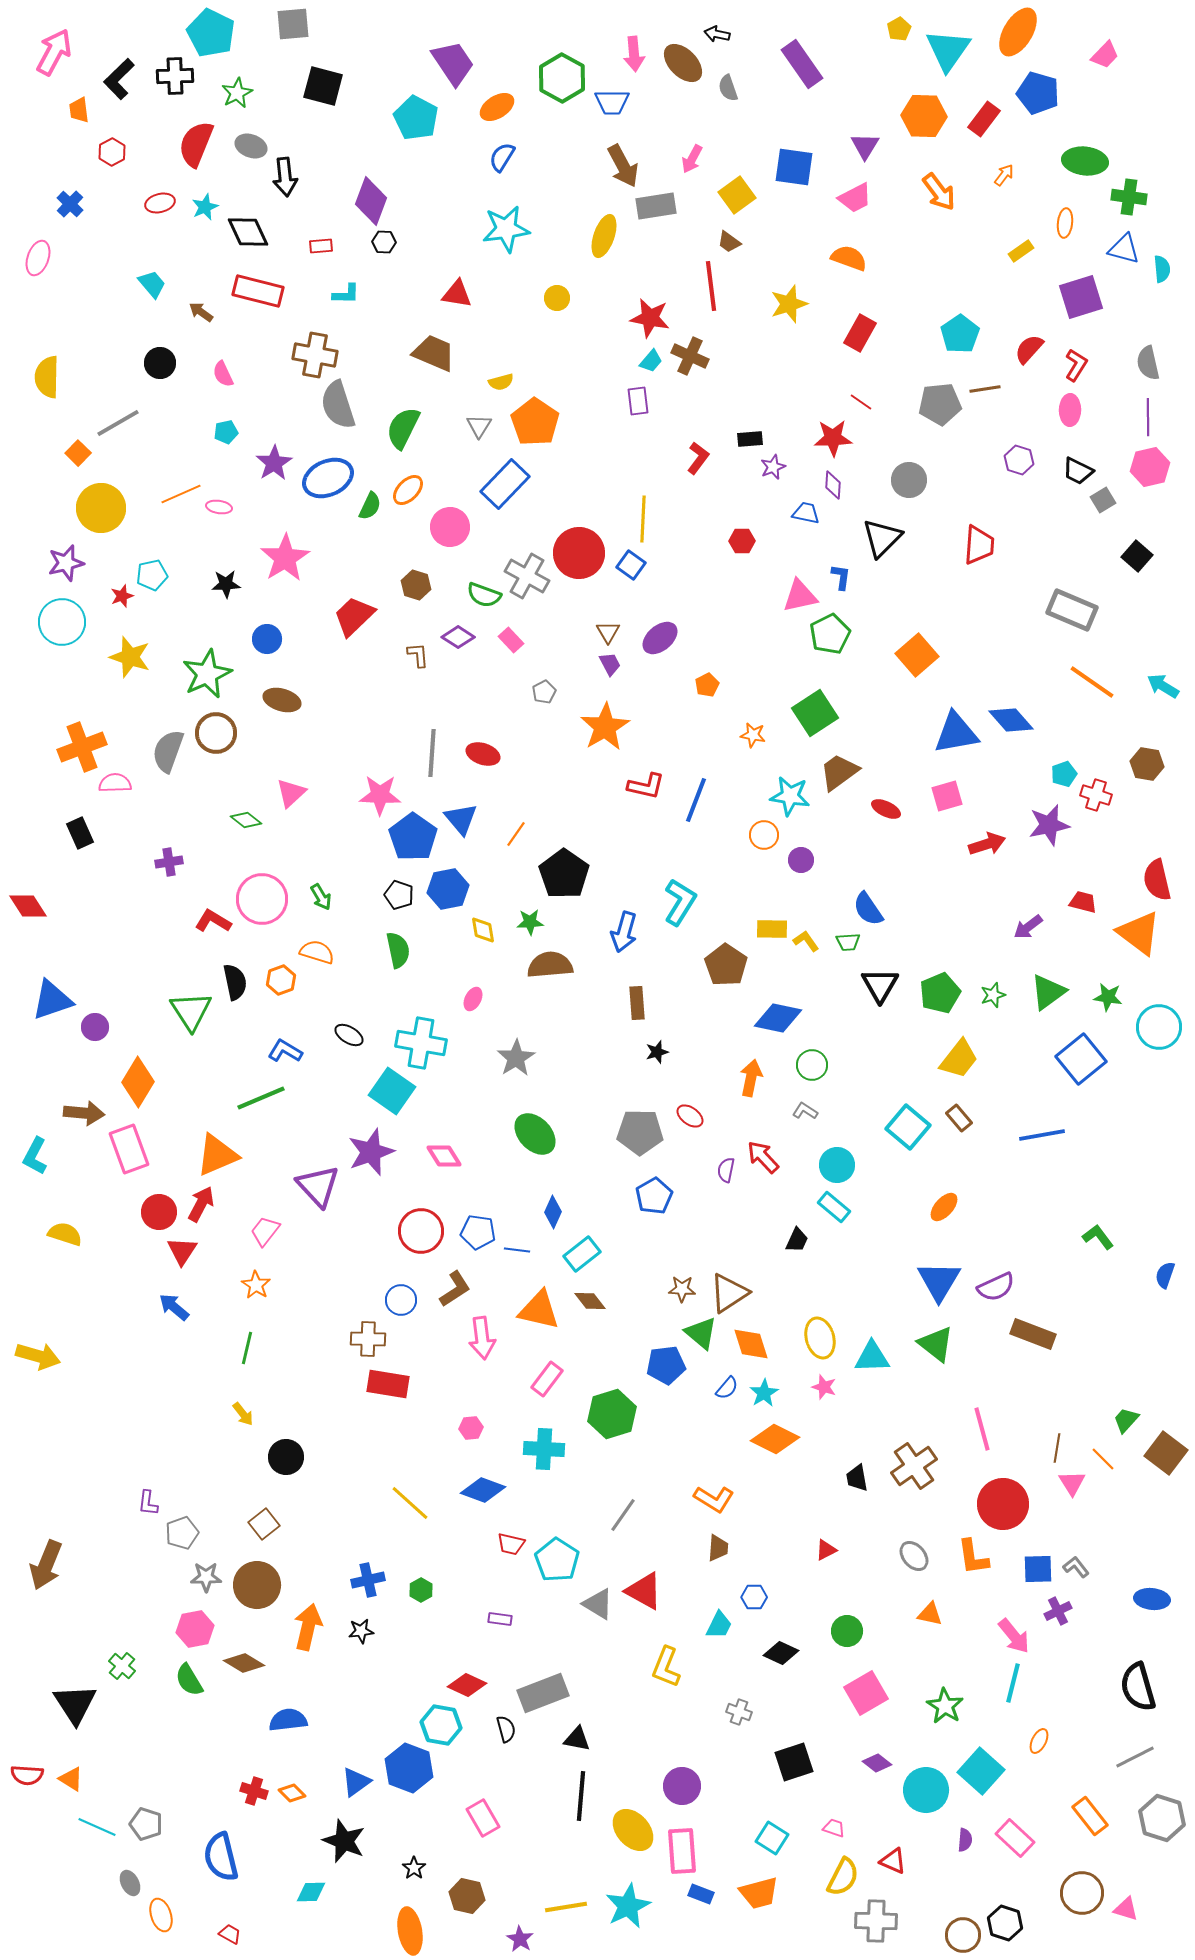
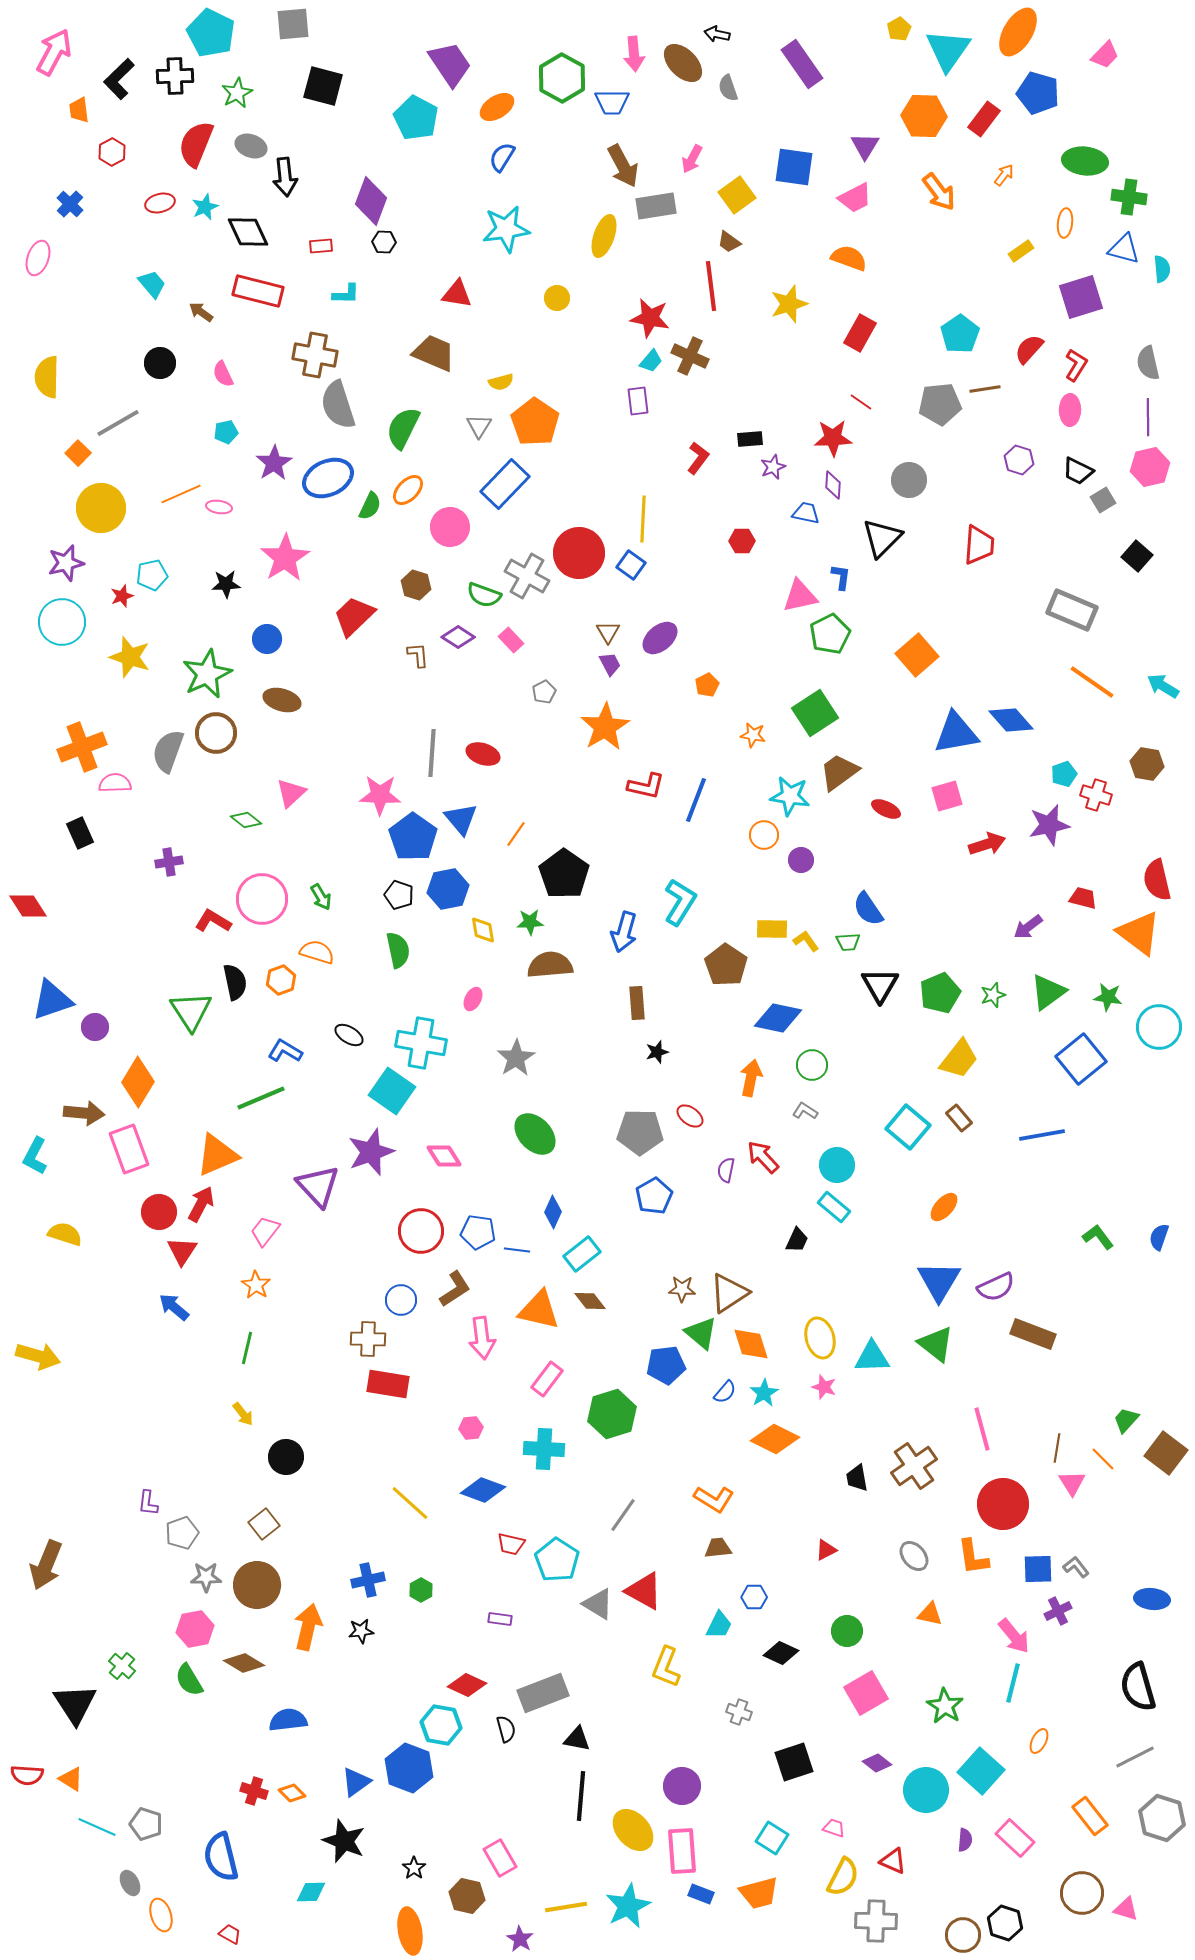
purple trapezoid at (453, 63): moved 3 px left, 1 px down
red trapezoid at (1083, 902): moved 4 px up
blue semicircle at (1165, 1275): moved 6 px left, 38 px up
blue semicircle at (727, 1388): moved 2 px left, 4 px down
brown trapezoid at (718, 1548): rotated 100 degrees counterclockwise
pink rectangle at (483, 1818): moved 17 px right, 40 px down
